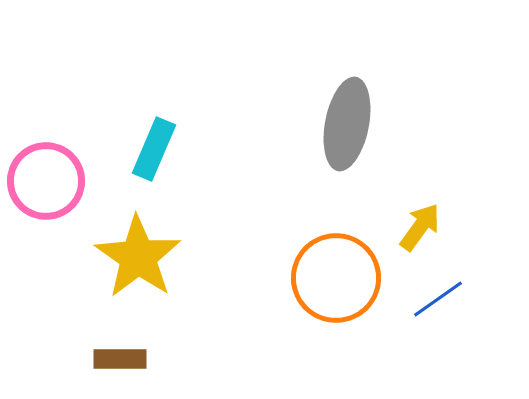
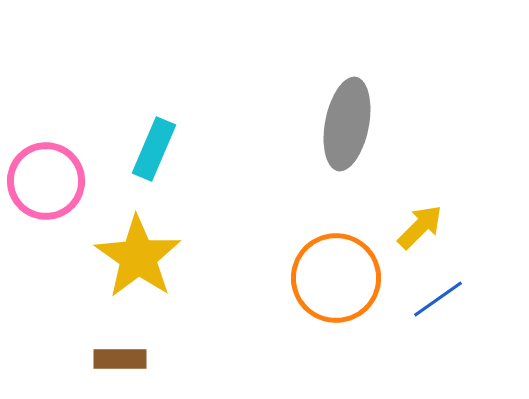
yellow arrow: rotated 9 degrees clockwise
